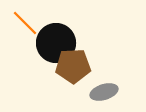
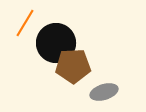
orange line: rotated 76 degrees clockwise
